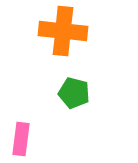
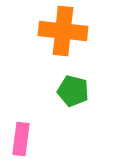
green pentagon: moved 1 px left, 2 px up
